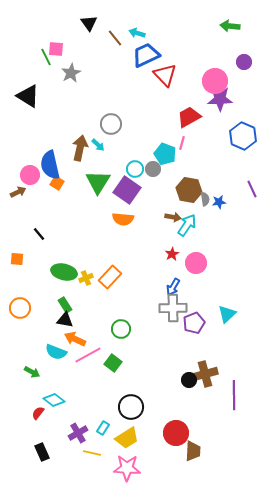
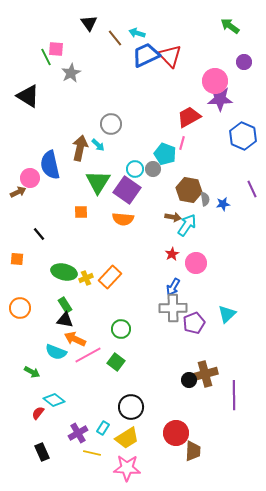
green arrow at (230, 26): rotated 30 degrees clockwise
red triangle at (165, 75): moved 5 px right, 19 px up
pink circle at (30, 175): moved 3 px down
orange square at (57, 183): moved 24 px right, 29 px down; rotated 32 degrees counterclockwise
blue star at (219, 202): moved 4 px right, 2 px down
green square at (113, 363): moved 3 px right, 1 px up
